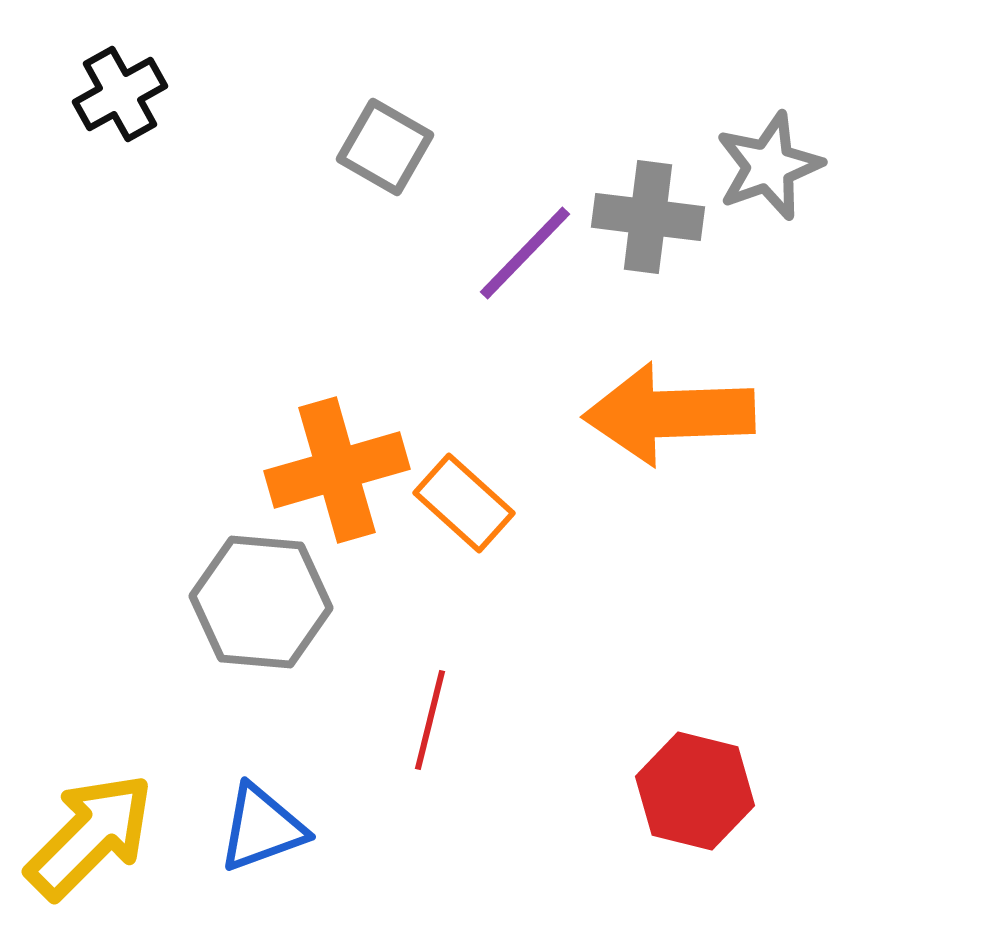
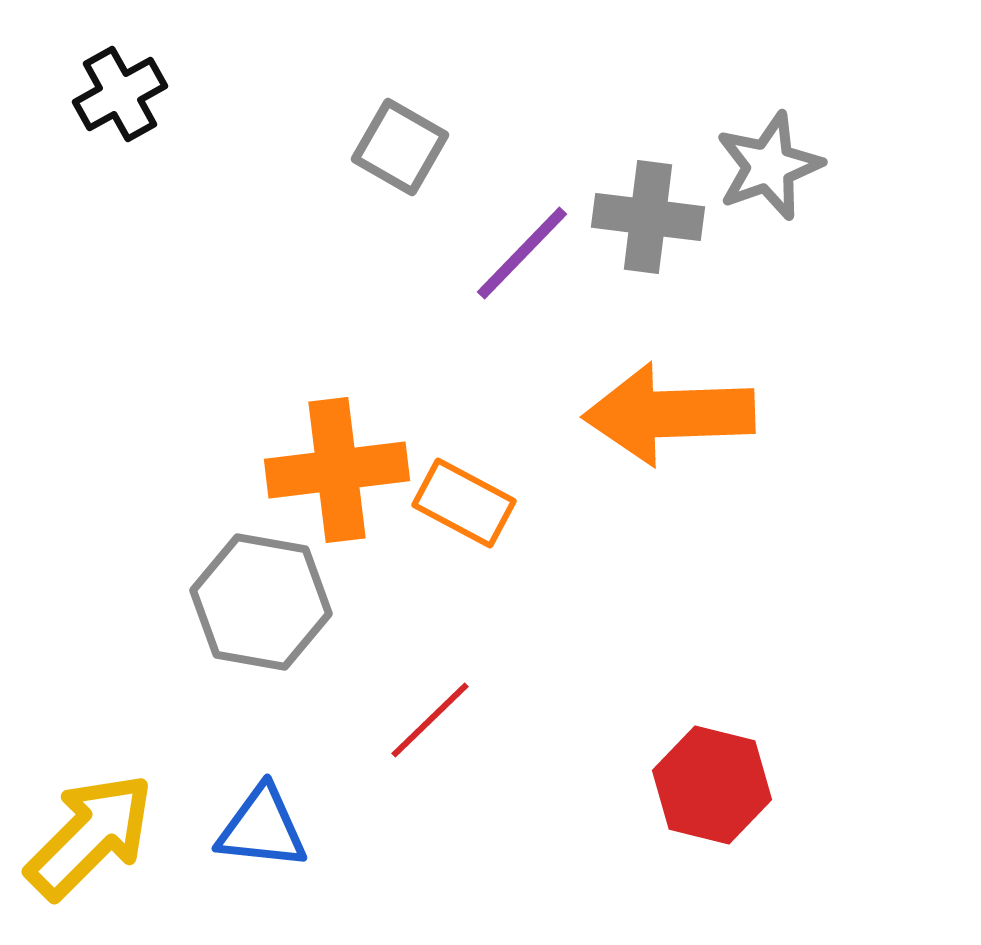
gray square: moved 15 px right
purple line: moved 3 px left
orange cross: rotated 9 degrees clockwise
orange rectangle: rotated 14 degrees counterclockwise
gray hexagon: rotated 5 degrees clockwise
red line: rotated 32 degrees clockwise
red hexagon: moved 17 px right, 6 px up
blue triangle: rotated 26 degrees clockwise
